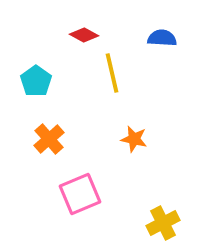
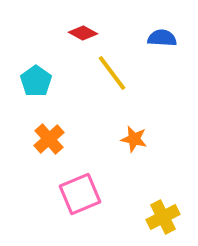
red diamond: moved 1 px left, 2 px up
yellow line: rotated 24 degrees counterclockwise
yellow cross: moved 6 px up
